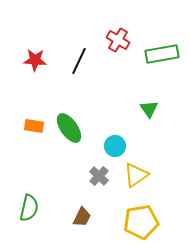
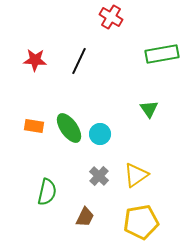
red cross: moved 7 px left, 23 px up
cyan circle: moved 15 px left, 12 px up
green semicircle: moved 18 px right, 16 px up
brown trapezoid: moved 3 px right
